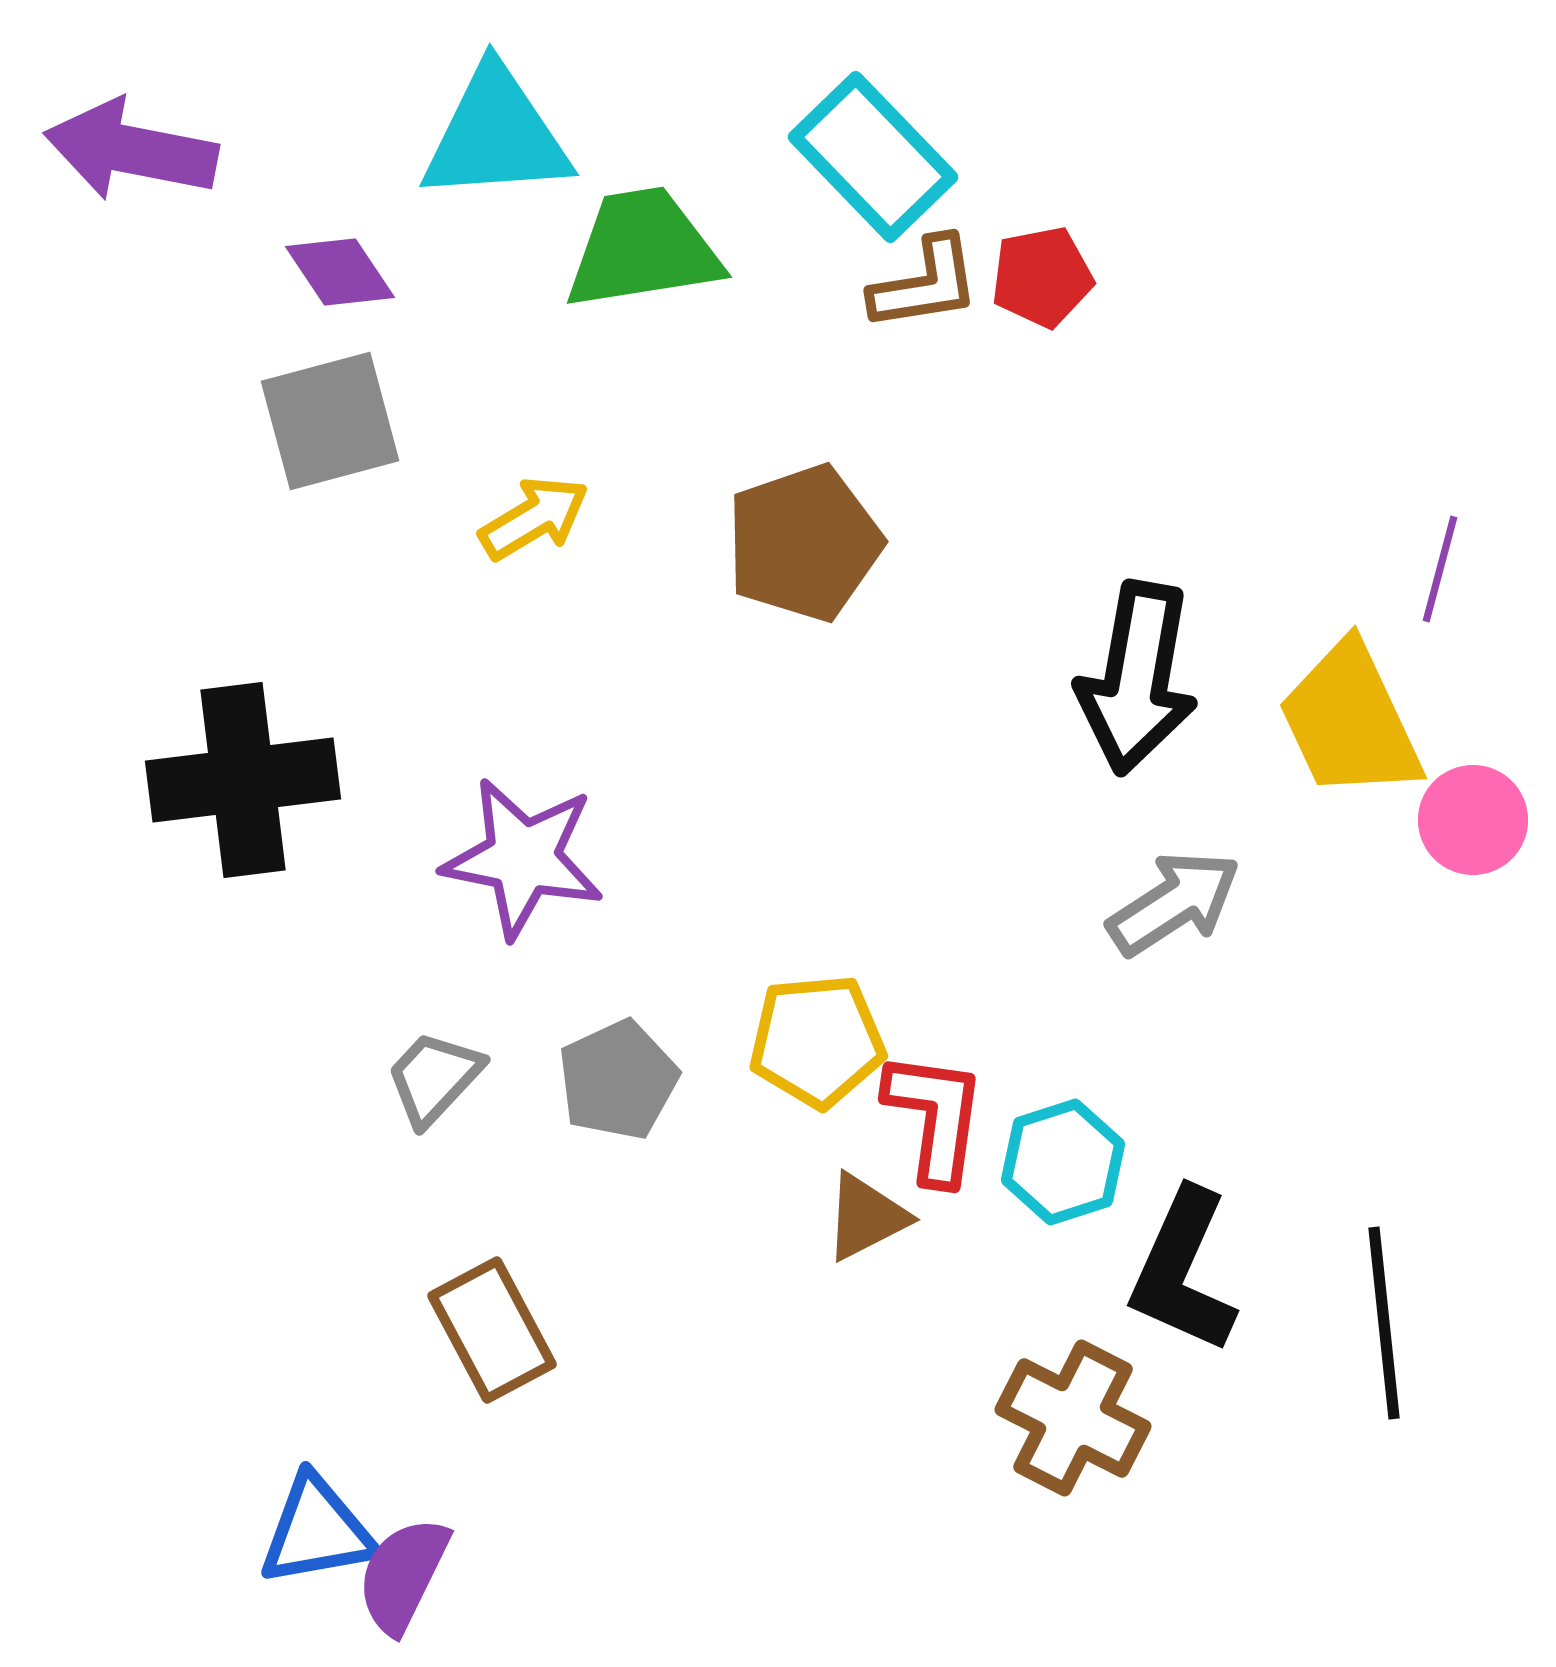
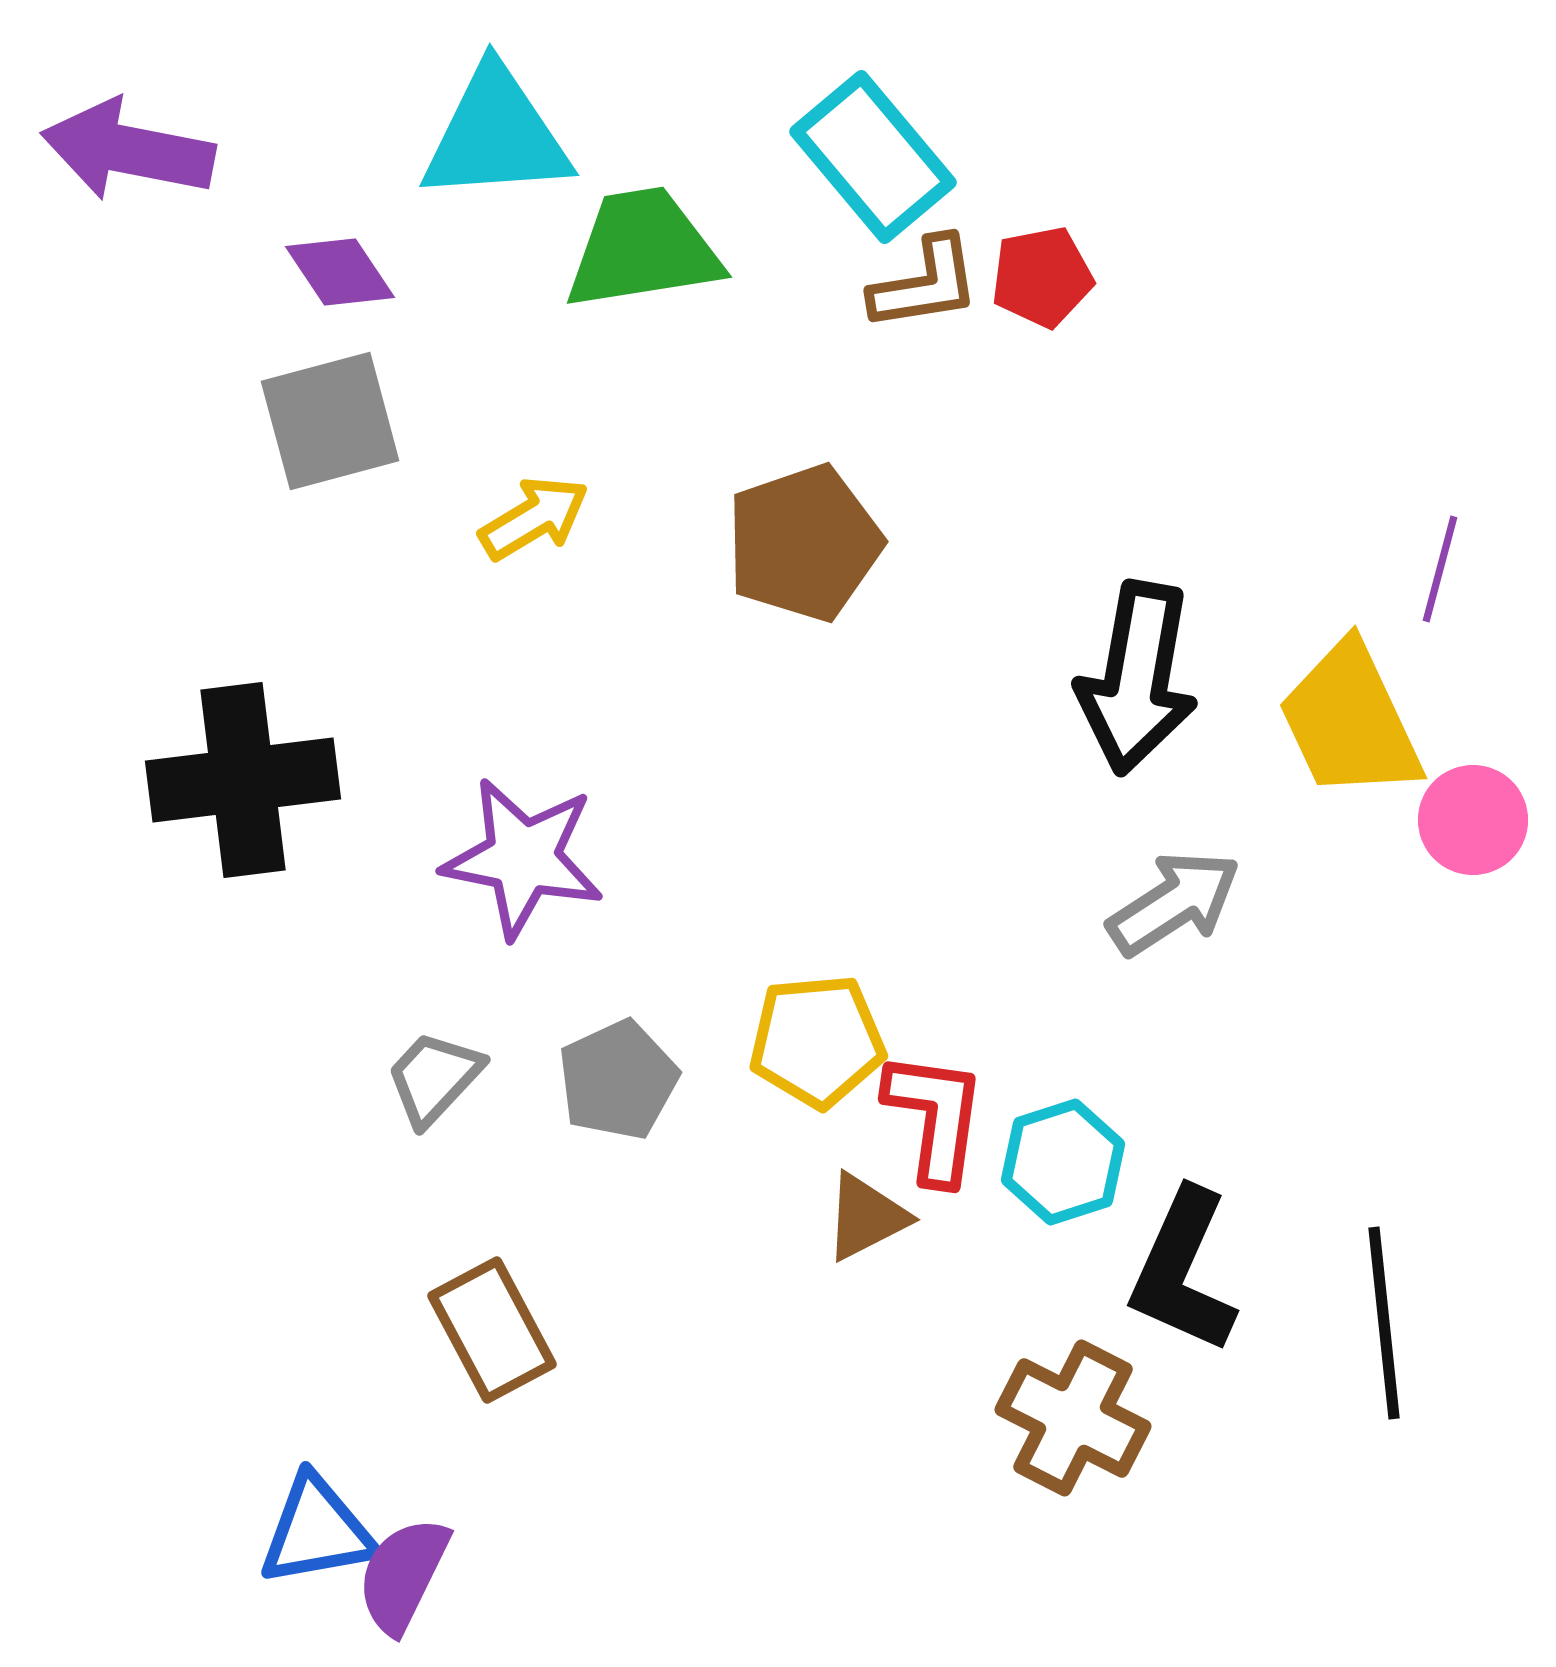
purple arrow: moved 3 px left
cyan rectangle: rotated 4 degrees clockwise
